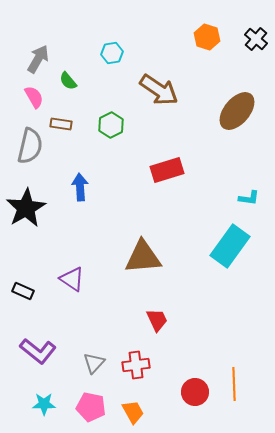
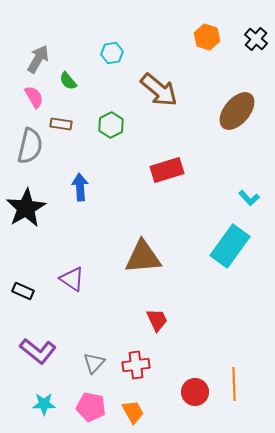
brown arrow: rotated 6 degrees clockwise
cyan L-shape: rotated 40 degrees clockwise
